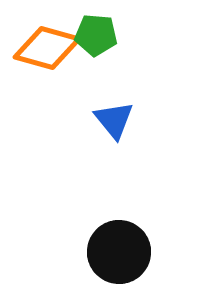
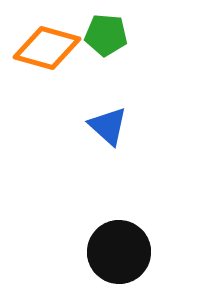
green pentagon: moved 10 px right
blue triangle: moved 6 px left, 6 px down; rotated 9 degrees counterclockwise
